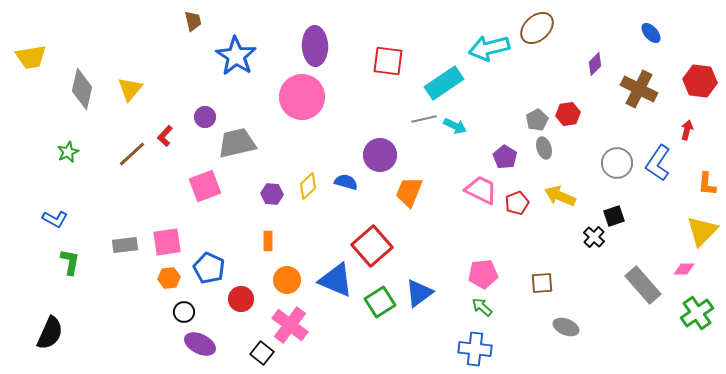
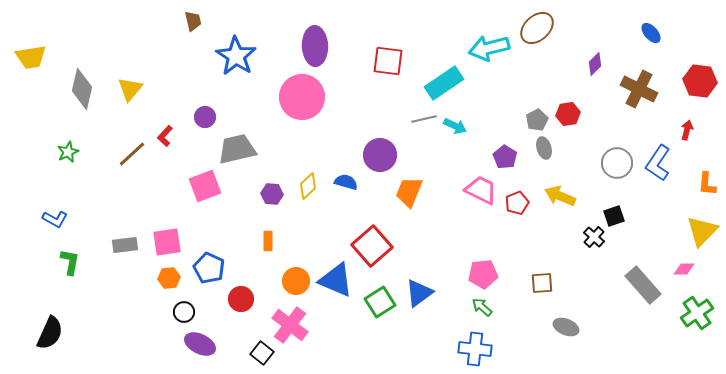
gray trapezoid at (237, 143): moved 6 px down
orange circle at (287, 280): moved 9 px right, 1 px down
